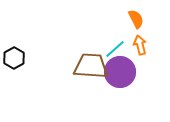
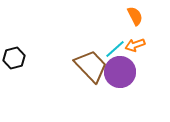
orange semicircle: moved 1 px left, 3 px up
orange arrow: moved 5 px left; rotated 96 degrees counterclockwise
black hexagon: rotated 15 degrees clockwise
brown trapezoid: rotated 42 degrees clockwise
